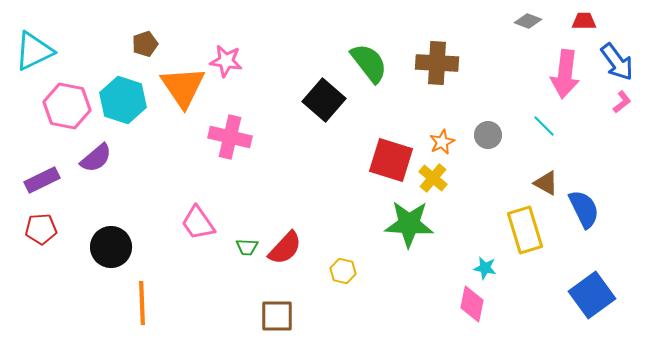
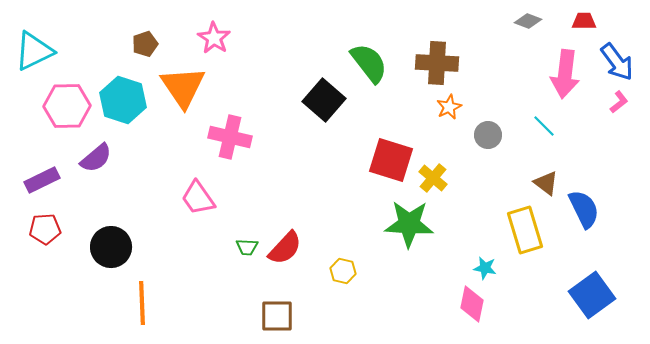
pink star: moved 12 px left, 23 px up; rotated 24 degrees clockwise
pink L-shape: moved 3 px left
pink hexagon: rotated 12 degrees counterclockwise
orange star: moved 7 px right, 35 px up
brown triangle: rotated 8 degrees clockwise
pink trapezoid: moved 25 px up
red pentagon: moved 4 px right
